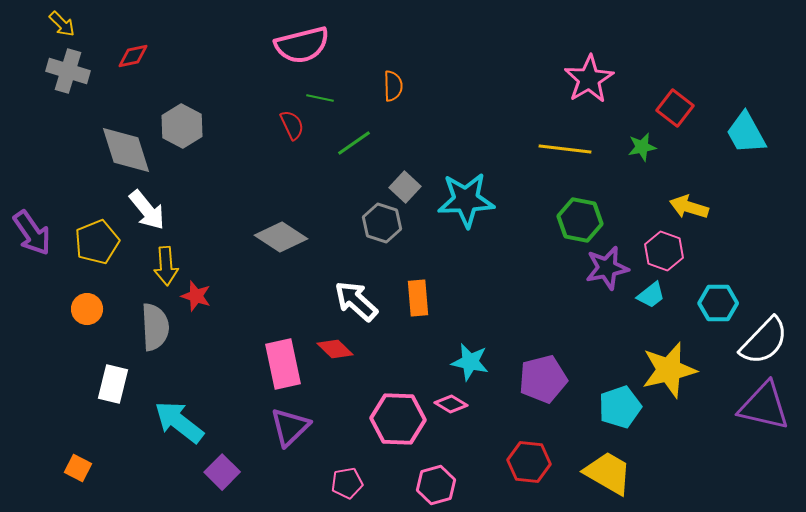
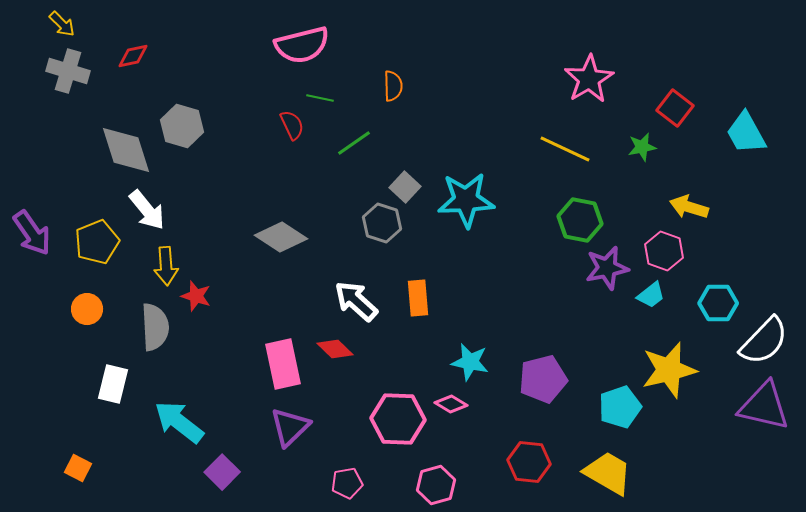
gray hexagon at (182, 126): rotated 12 degrees counterclockwise
yellow line at (565, 149): rotated 18 degrees clockwise
